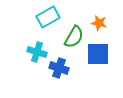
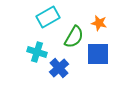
blue cross: rotated 30 degrees clockwise
